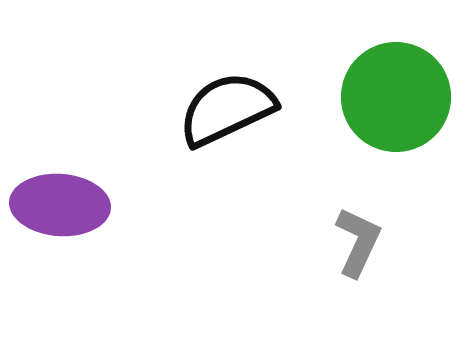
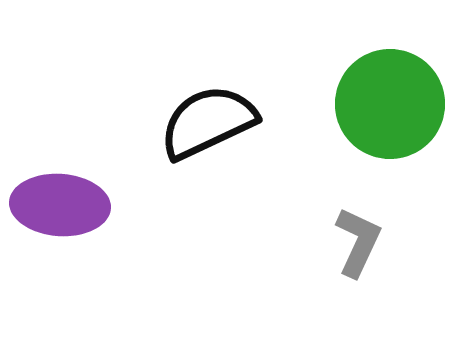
green circle: moved 6 px left, 7 px down
black semicircle: moved 19 px left, 13 px down
